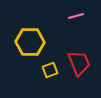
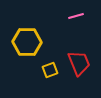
yellow hexagon: moved 3 px left
